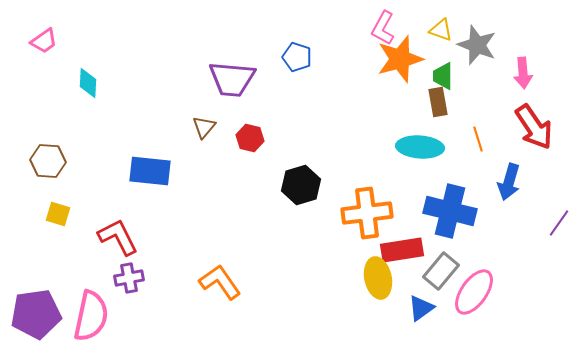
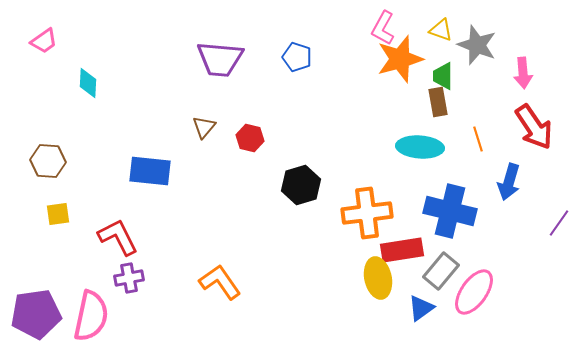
purple trapezoid: moved 12 px left, 20 px up
yellow square: rotated 25 degrees counterclockwise
